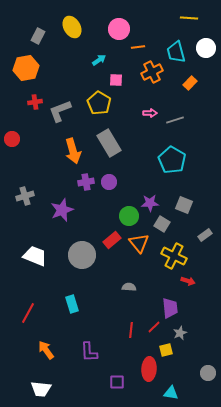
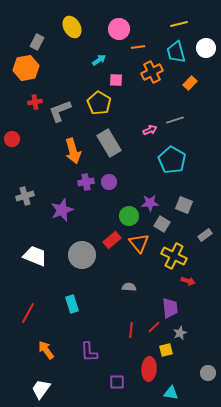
yellow line at (189, 18): moved 10 px left, 6 px down; rotated 18 degrees counterclockwise
gray rectangle at (38, 36): moved 1 px left, 6 px down
pink arrow at (150, 113): moved 17 px down; rotated 24 degrees counterclockwise
white trapezoid at (41, 389): rotated 120 degrees clockwise
